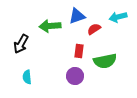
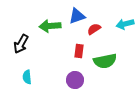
cyan arrow: moved 7 px right, 7 px down
purple circle: moved 4 px down
